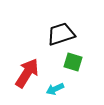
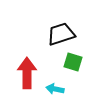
red arrow: rotated 32 degrees counterclockwise
cyan arrow: rotated 36 degrees clockwise
